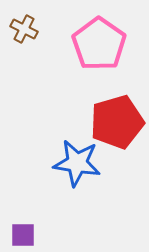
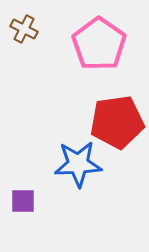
red pentagon: rotated 8 degrees clockwise
blue star: moved 1 px right, 1 px down; rotated 12 degrees counterclockwise
purple square: moved 34 px up
